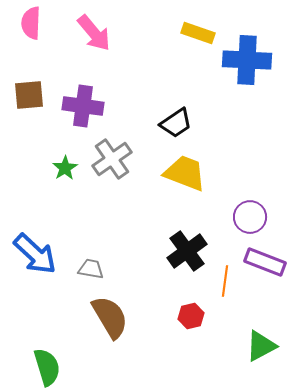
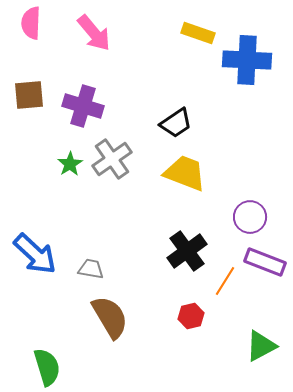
purple cross: rotated 9 degrees clockwise
green star: moved 5 px right, 4 px up
orange line: rotated 24 degrees clockwise
